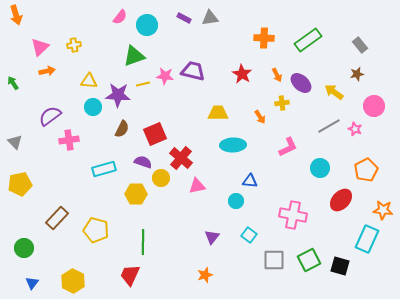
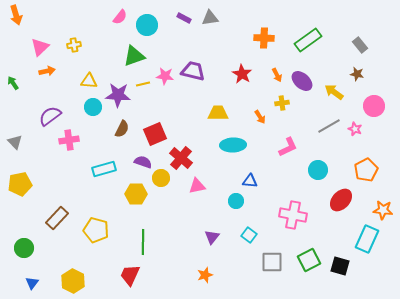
brown star at (357, 74): rotated 24 degrees clockwise
purple ellipse at (301, 83): moved 1 px right, 2 px up
cyan circle at (320, 168): moved 2 px left, 2 px down
gray square at (274, 260): moved 2 px left, 2 px down
